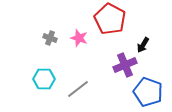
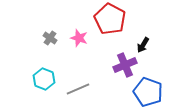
gray cross: rotated 16 degrees clockwise
cyan hexagon: rotated 20 degrees clockwise
gray line: rotated 15 degrees clockwise
